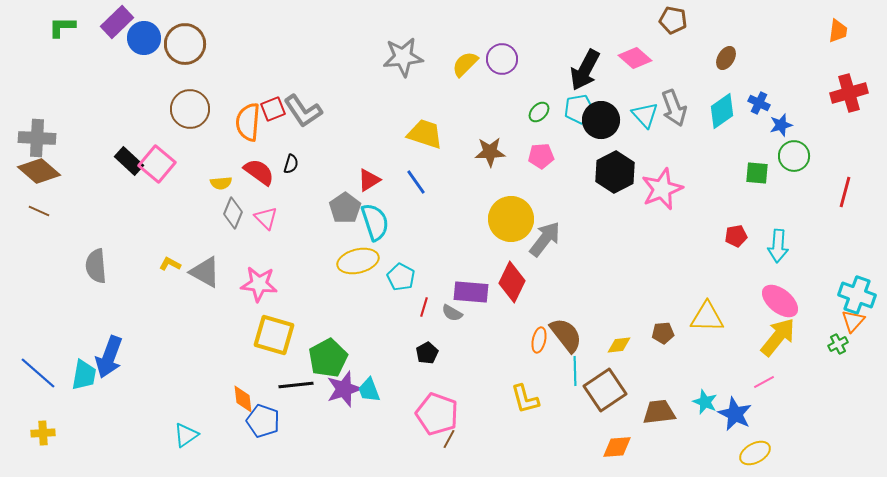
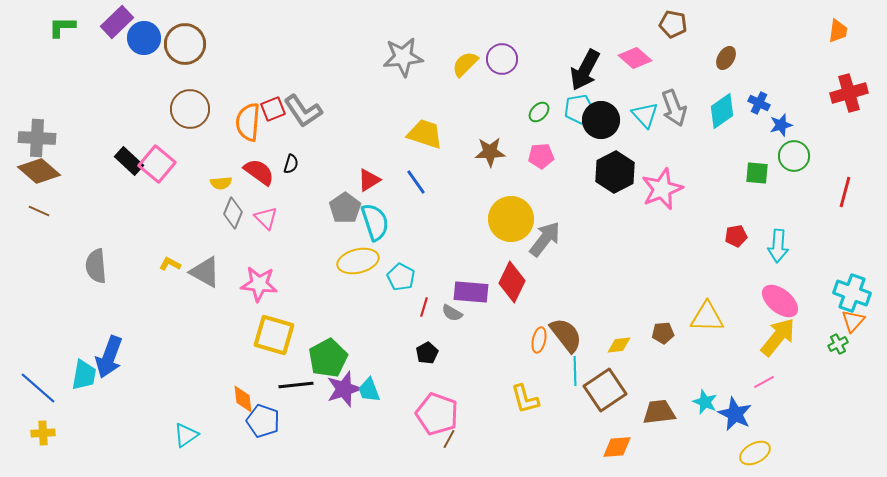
brown pentagon at (673, 20): moved 4 px down
cyan cross at (857, 295): moved 5 px left, 2 px up
blue line at (38, 373): moved 15 px down
